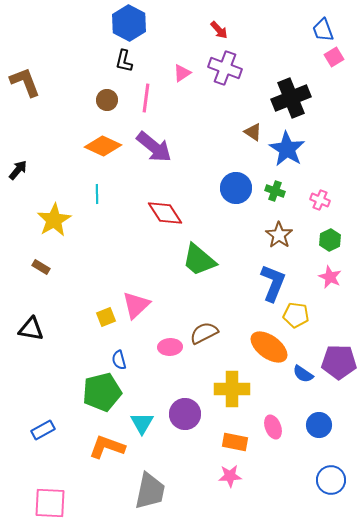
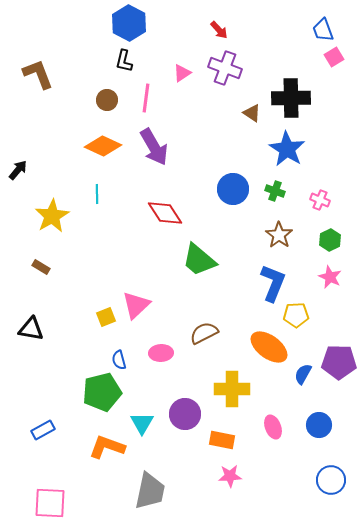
brown L-shape at (25, 82): moved 13 px right, 8 px up
black cross at (291, 98): rotated 21 degrees clockwise
brown triangle at (253, 132): moved 1 px left, 19 px up
purple arrow at (154, 147): rotated 21 degrees clockwise
blue circle at (236, 188): moved 3 px left, 1 px down
yellow star at (54, 220): moved 2 px left, 4 px up
yellow pentagon at (296, 315): rotated 10 degrees counterclockwise
pink ellipse at (170, 347): moved 9 px left, 6 px down
blue semicircle at (303, 374): rotated 85 degrees clockwise
orange rectangle at (235, 442): moved 13 px left, 2 px up
